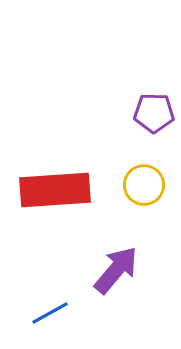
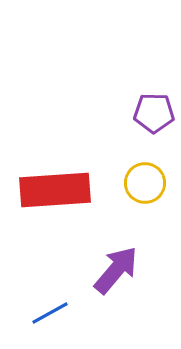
yellow circle: moved 1 px right, 2 px up
